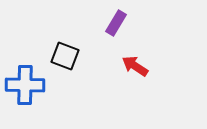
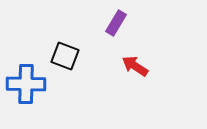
blue cross: moved 1 px right, 1 px up
